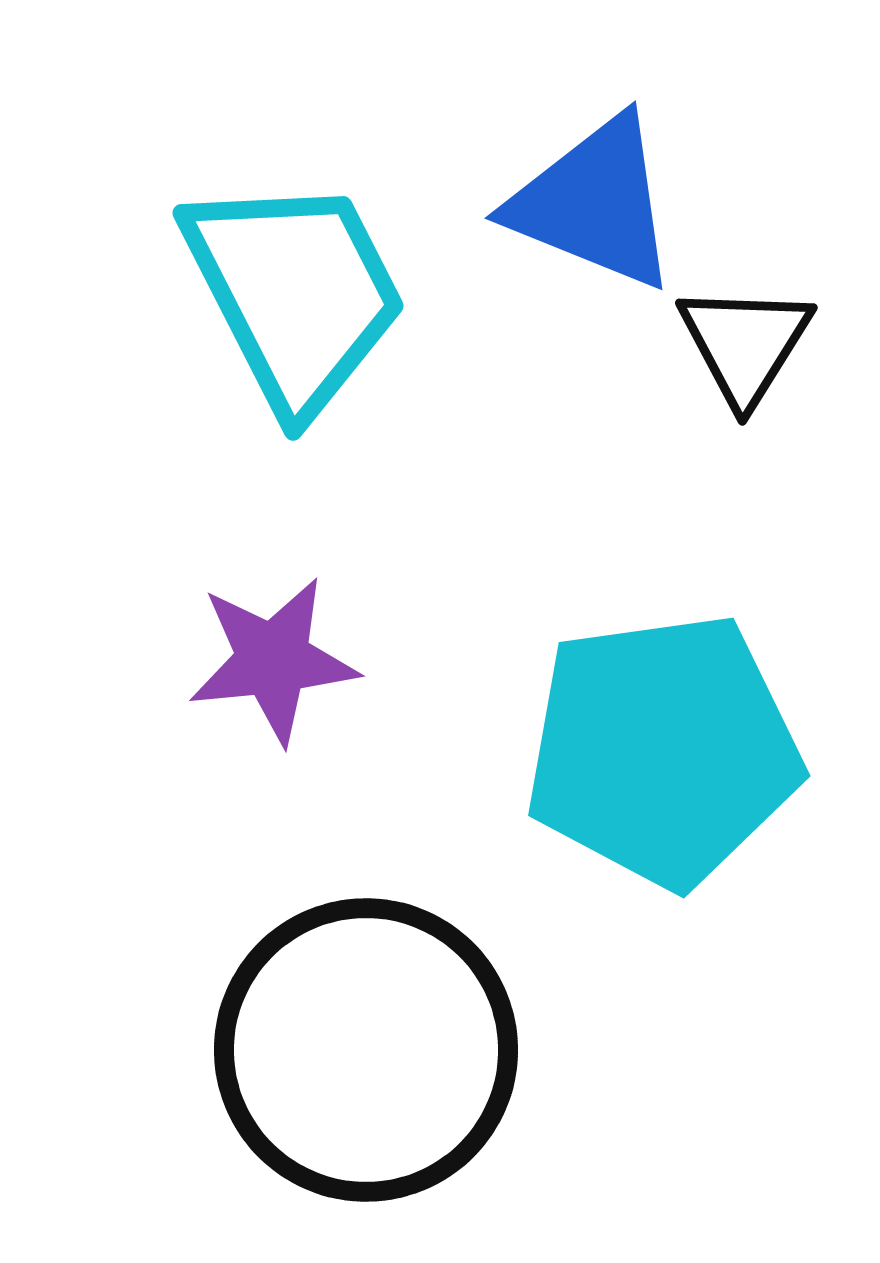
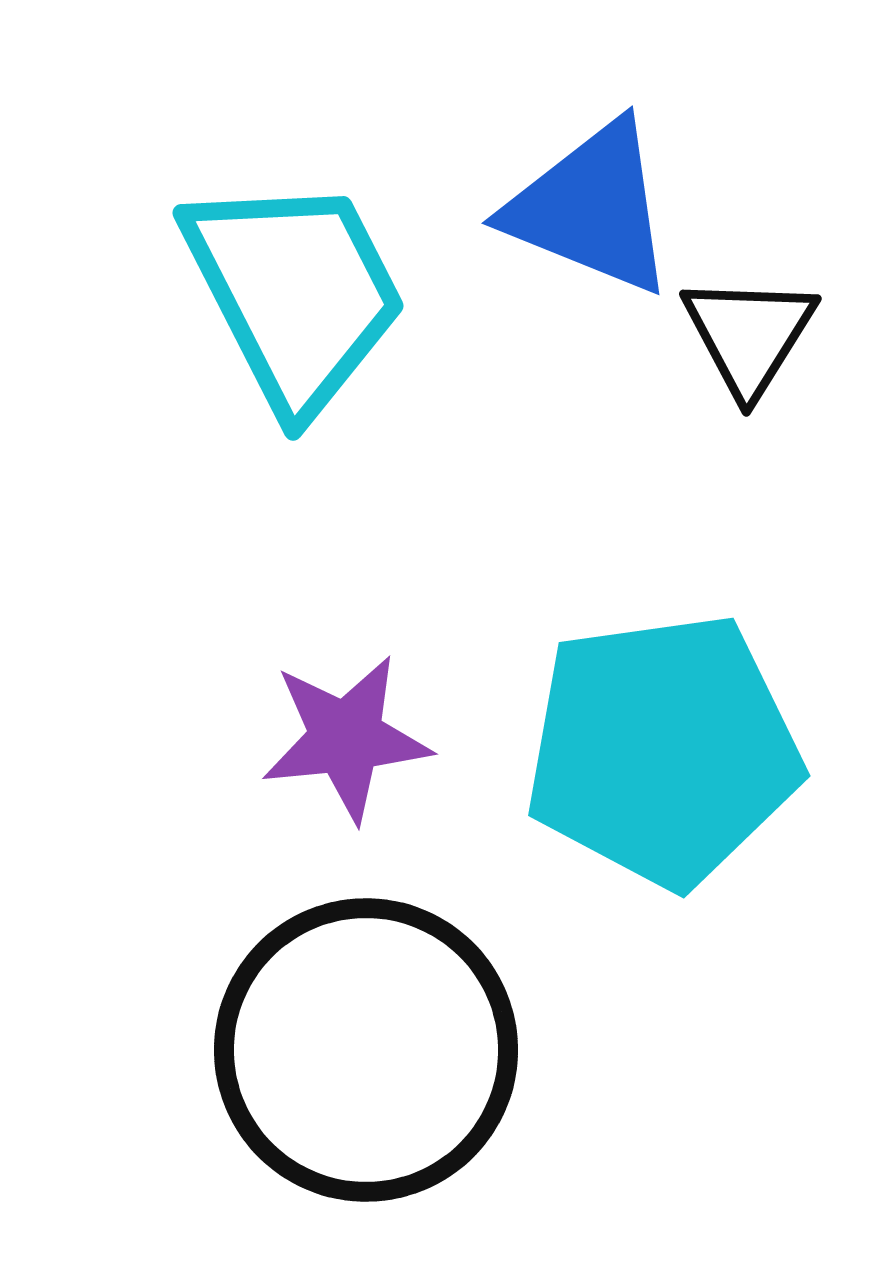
blue triangle: moved 3 px left, 5 px down
black triangle: moved 4 px right, 9 px up
purple star: moved 73 px right, 78 px down
